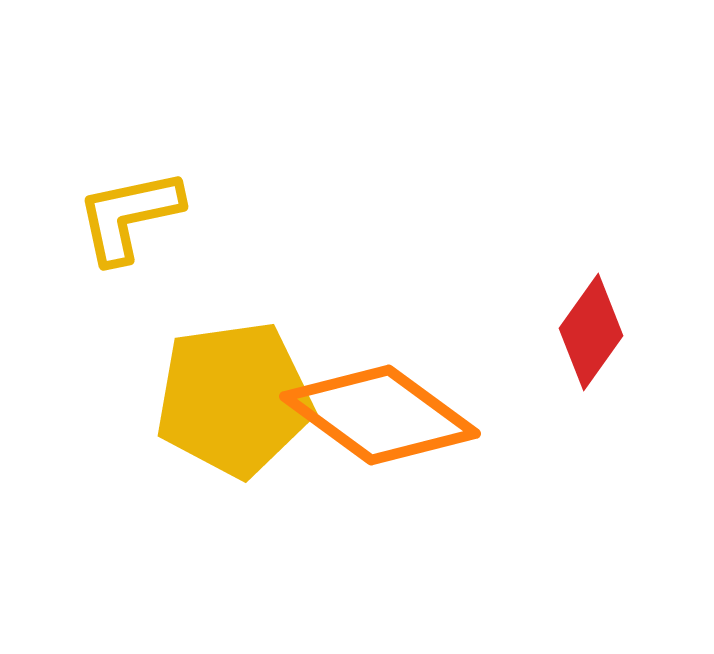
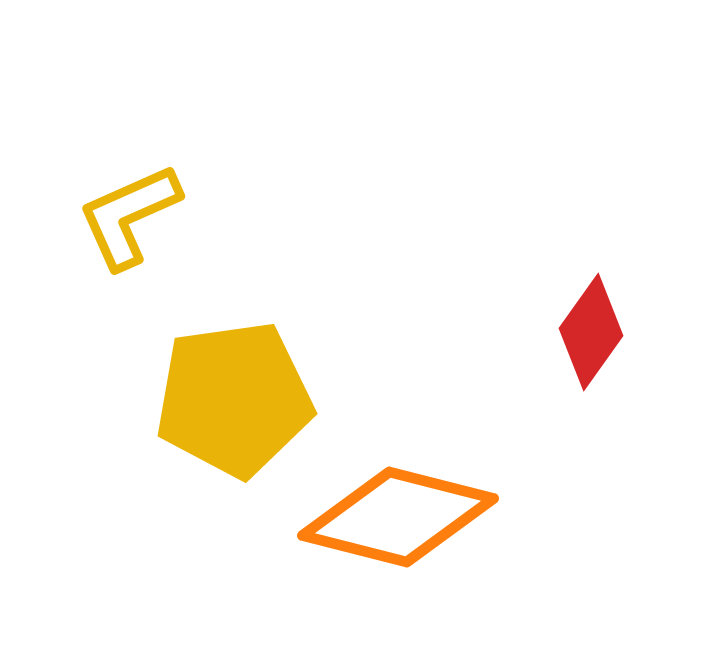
yellow L-shape: rotated 12 degrees counterclockwise
orange diamond: moved 18 px right, 102 px down; rotated 22 degrees counterclockwise
